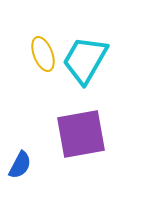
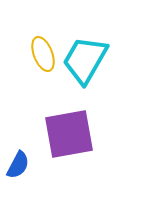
purple square: moved 12 px left
blue semicircle: moved 2 px left
